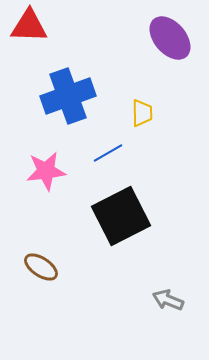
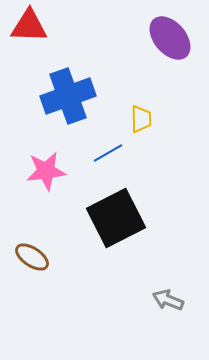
yellow trapezoid: moved 1 px left, 6 px down
black square: moved 5 px left, 2 px down
brown ellipse: moved 9 px left, 10 px up
